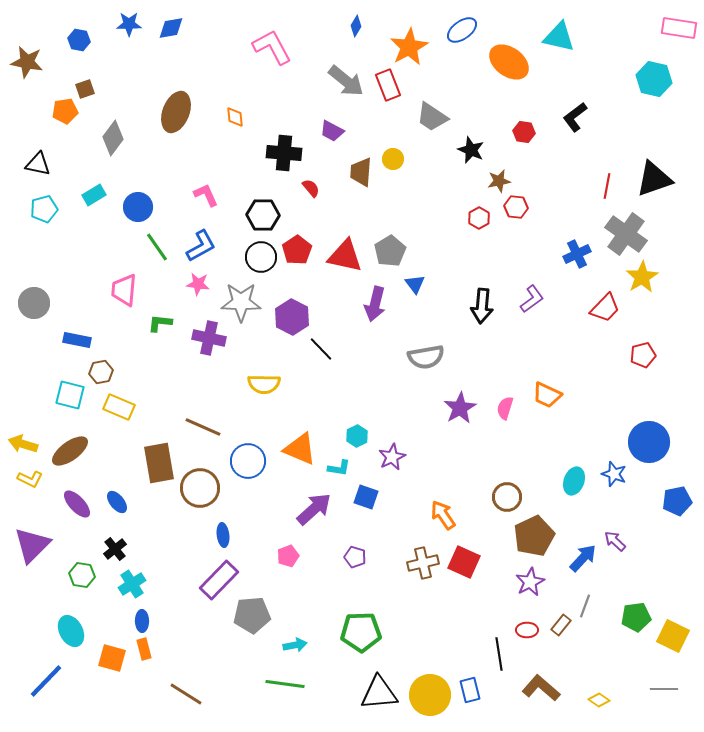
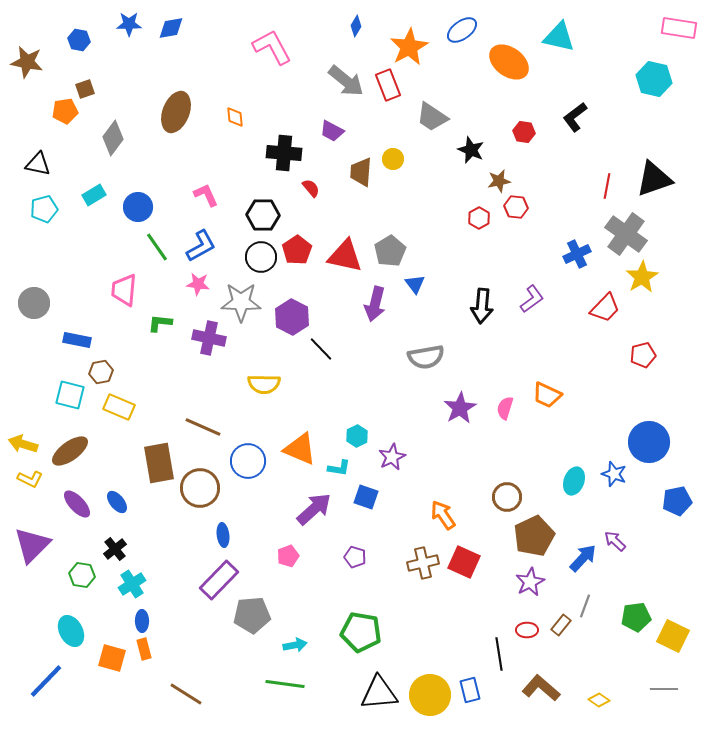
green pentagon at (361, 632): rotated 12 degrees clockwise
